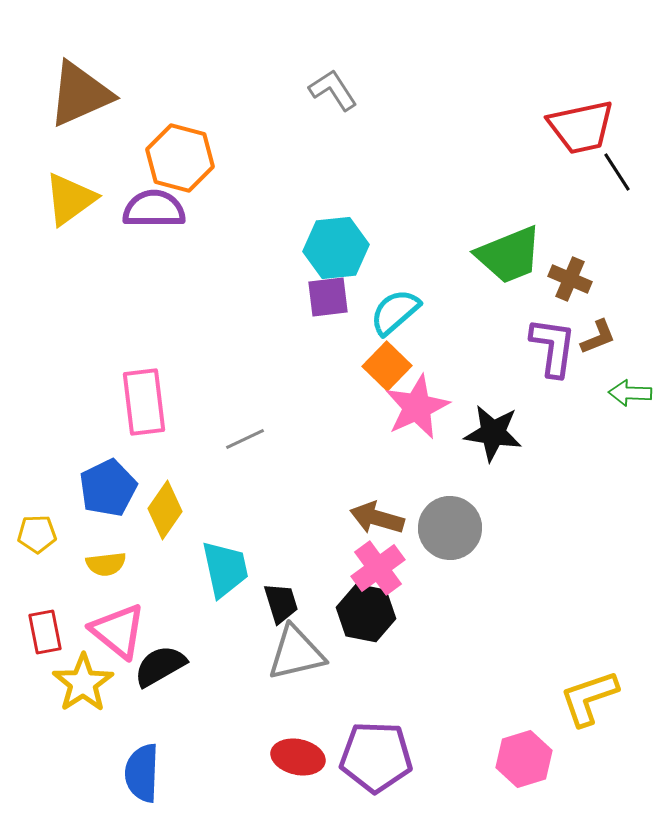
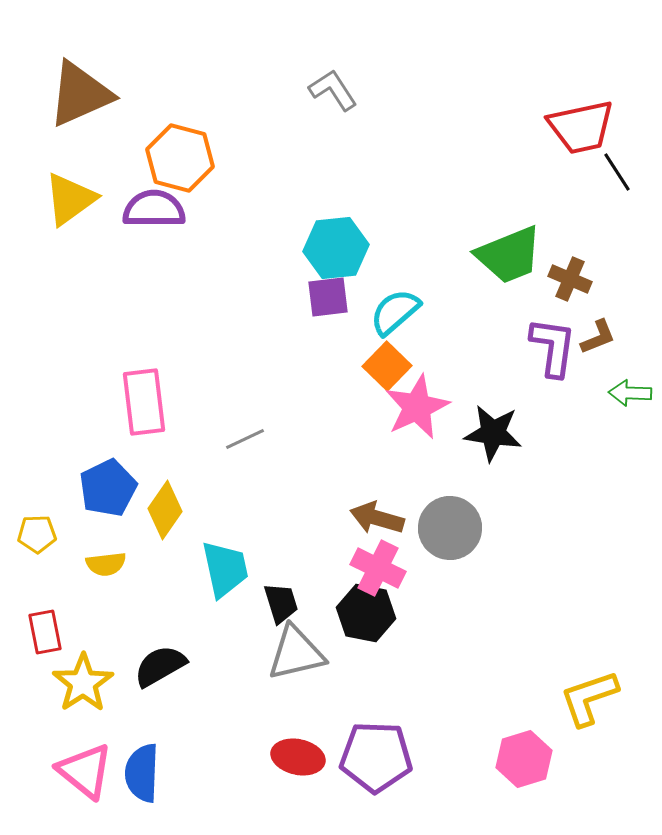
pink cross: rotated 28 degrees counterclockwise
pink triangle: moved 33 px left, 140 px down
